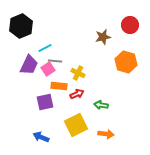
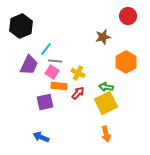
red circle: moved 2 px left, 9 px up
cyan line: moved 1 px right, 1 px down; rotated 24 degrees counterclockwise
orange hexagon: rotated 15 degrees clockwise
pink square: moved 4 px right, 3 px down; rotated 24 degrees counterclockwise
red arrow: moved 1 px right, 1 px up; rotated 24 degrees counterclockwise
green arrow: moved 5 px right, 18 px up
yellow square: moved 30 px right, 22 px up
orange arrow: rotated 70 degrees clockwise
